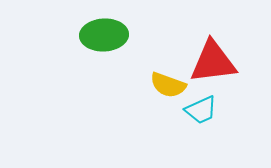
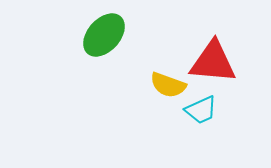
green ellipse: rotated 45 degrees counterclockwise
red triangle: rotated 12 degrees clockwise
